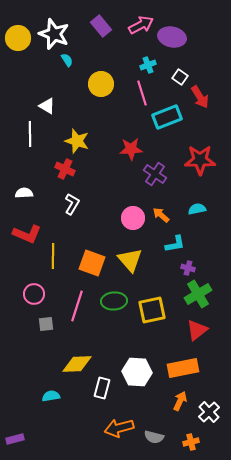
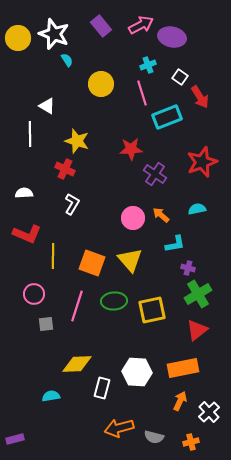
red star at (200, 160): moved 2 px right, 2 px down; rotated 20 degrees counterclockwise
